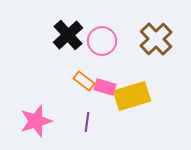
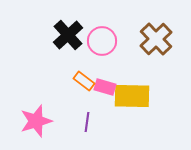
yellow rectangle: rotated 18 degrees clockwise
